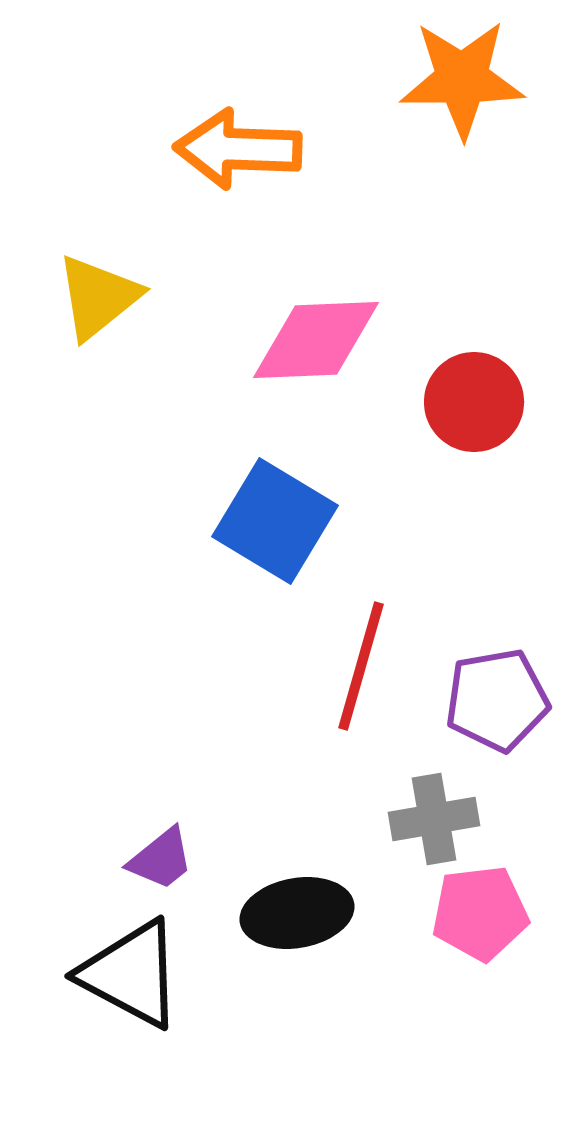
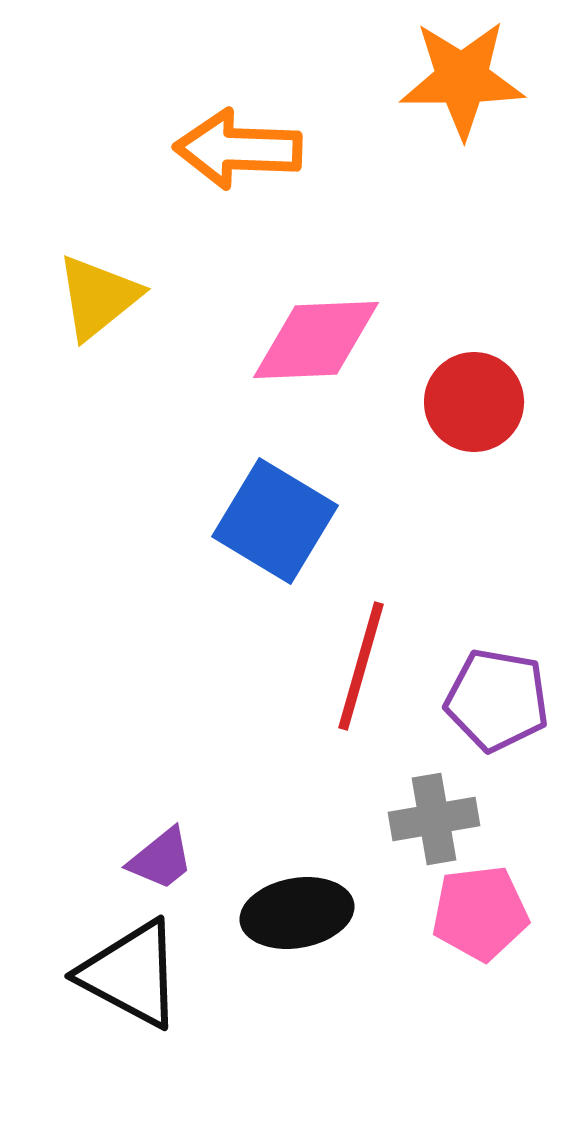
purple pentagon: rotated 20 degrees clockwise
